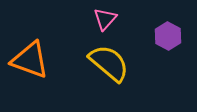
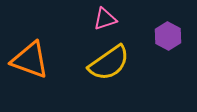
pink triangle: rotated 30 degrees clockwise
yellow semicircle: rotated 105 degrees clockwise
